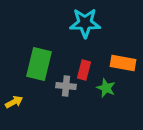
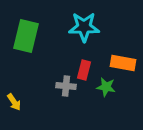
cyan star: moved 1 px left, 4 px down
green rectangle: moved 13 px left, 28 px up
green star: moved 1 px up; rotated 12 degrees counterclockwise
yellow arrow: rotated 84 degrees clockwise
